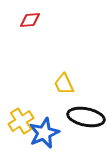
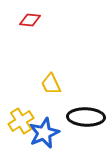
red diamond: rotated 10 degrees clockwise
yellow trapezoid: moved 13 px left
black ellipse: rotated 9 degrees counterclockwise
